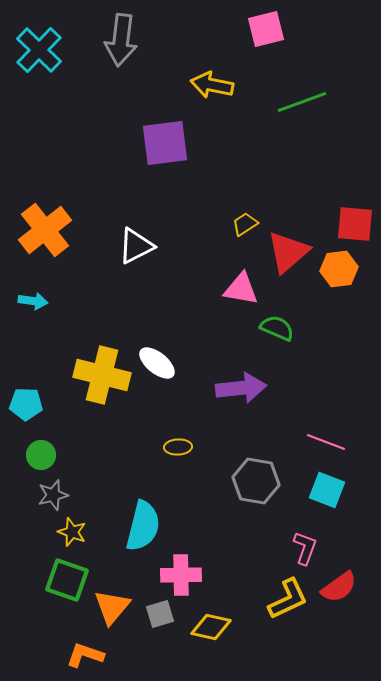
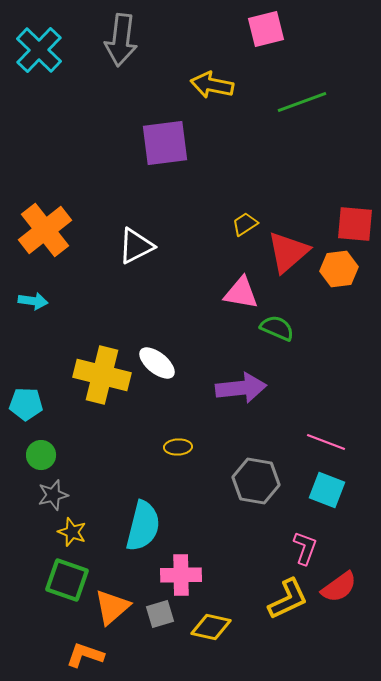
pink triangle: moved 4 px down
orange triangle: rotated 9 degrees clockwise
